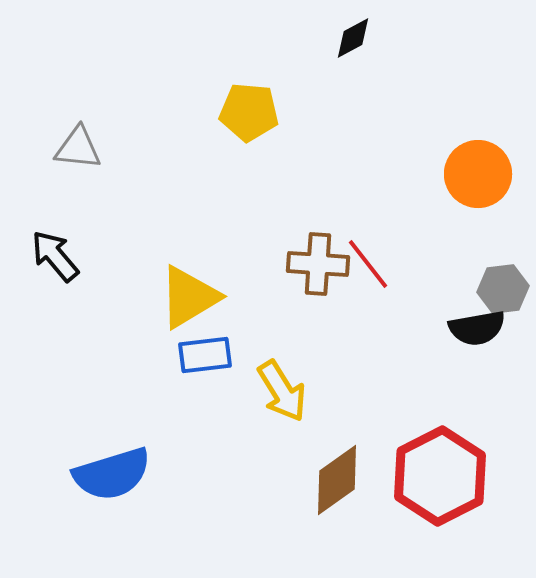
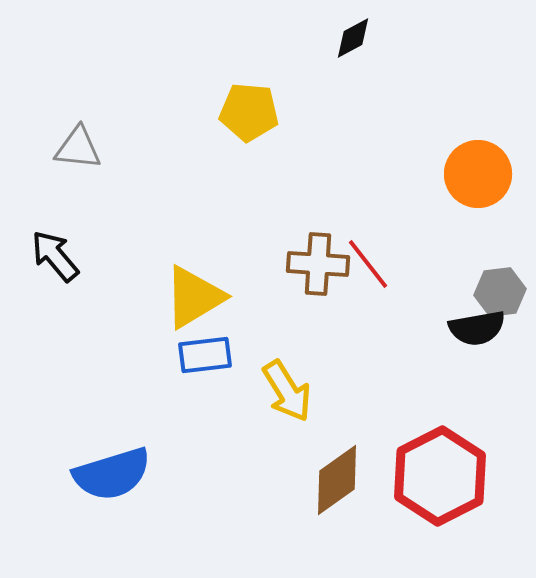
gray hexagon: moved 3 px left, 3 px down
yellow triangle: moved 5 px right
yellow arrow: moved 5 px right
